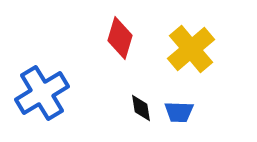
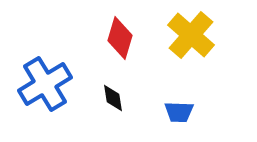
yellow cross: moved 14 px up; rotated 9 degrees counterclockwise
blue cross: moved 3 px right, 9 px up
black diamond: moved 28 px left, 10 px up
